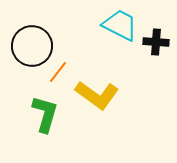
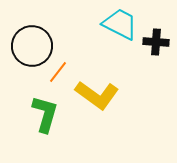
cyan trapezoid: moved 1 px up
